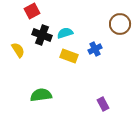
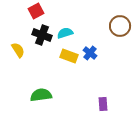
red square: moved 4 px right
brown circle: moved 2 px down
blue cross: moved 5 px left, 4 px down; rotated 24 degrees counterclockwise
purple rectangle: rotated 24 degrees clockwise
